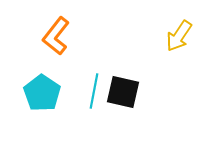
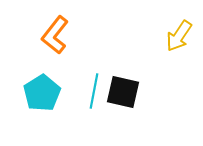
orange L-shape: moved 1 px left, 1 px up
cyan pentagon: rotated 6 degrees clockwise
